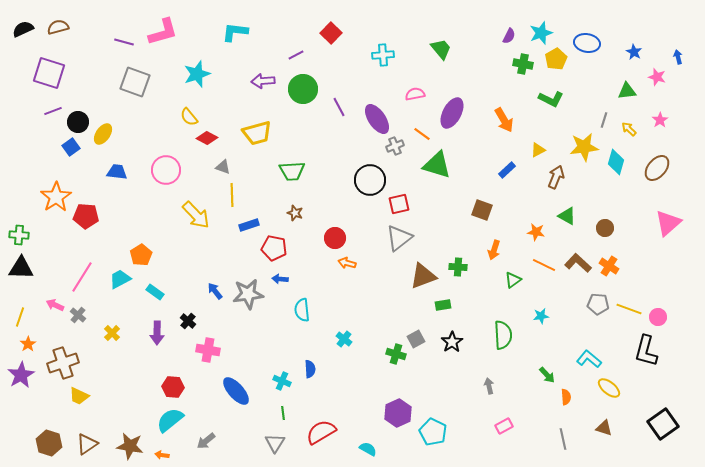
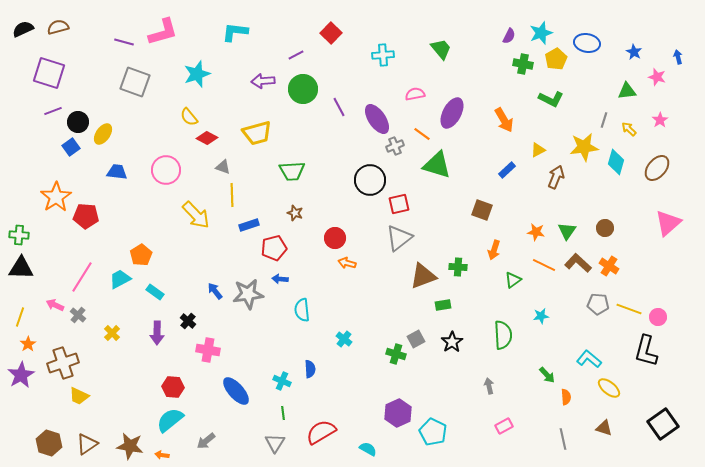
green triangle at (567, 216): moved 15 px down; rotated 36 degrees clockwise
red pentagon at (274, 248): rotated 25 degrees counterclockwise
